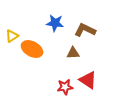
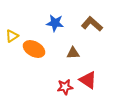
brown L-shape: moved 7 px right, 6 px up; rotated 15 degrees clockwise
orange ellipse: moved 2 px right
